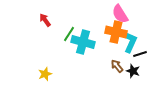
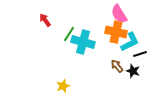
pink semicircle: moved 1 px left
cyan L-shape: rotated 40 degrees clockwise
yellow star: moved 18 px right, 12 px down
